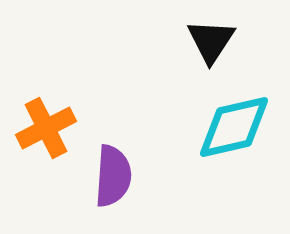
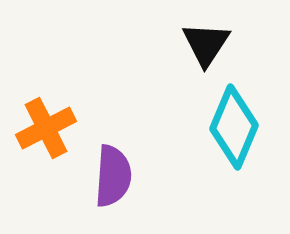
black triangle: moved 5 px left, 3 px down
cyan diamond: rotated 54 degrees counterclockwise
